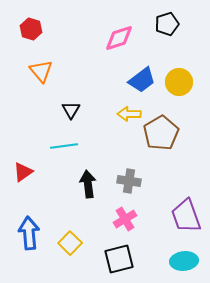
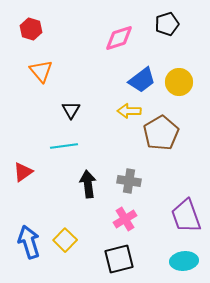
yellow arrow: moved 3 px up
blue arrow: moved 9 px down; rotated 12 degrees counterclockwise
yellow square: moved 5 px left, 3 px up
